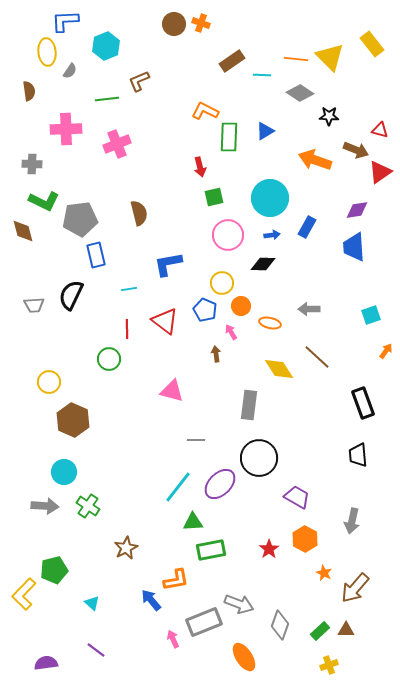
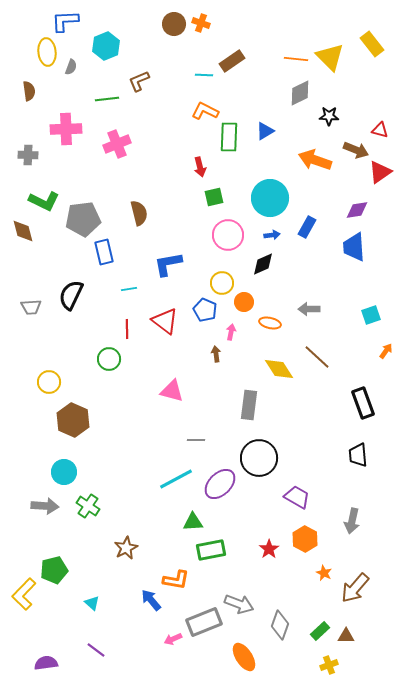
gray semicircle at (70, 71): moved 1 px right, 4 px up; rotated 14 degrees counterclockwise
cyan line at (262, 75): moved 58 px left
gray diamond at (300, 93): rotated 60 degrees counterclockwise
gray cross at (32, 164): moved 4 px left, 9 px up
gray pentagon at (80, 219): moved 3 px right
blue rectangle at (96, 255): moved 8 px right, 3 px up
black diamond at (263, 264): rotated 25 degrees counterclockwise
gray trapezoid at (34, 305): moved 3 px left, 2 px down
orange circle at (241, 306): moved 3 px right, 4 px up
pink arrow at (231, 332): rotated 42 degrees clockwise
cyan line at (178, 487): moved 2 px left, 8 px up; rotated 24 degrees clockwise
orange L-shape at (176, 580): rotated 20 degrees clockwise
brown triangle at (346, 630): moved 6 px down
pink arrow at (173, 639): rotated 90 degrees counterclockwise
